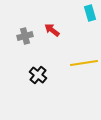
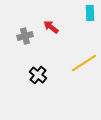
cyan rectangle: rotated 14 degrees clockwise
red arrow: moved 1 px left, 3 px up
yellow line: rotated 24 degrees counterclockwise
